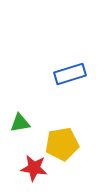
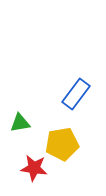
blue rectangle: moved 6 px right, 20 px down; rotated 36 degrees counterclockwise
